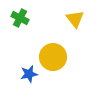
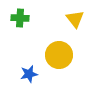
green cross: rotated 24 degrees counterclockwise
yellow circle: moved 6 px right, 2 px up
